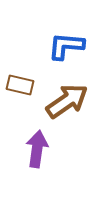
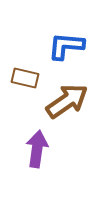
brown rectangle: moved 5 px right, 7 px up
